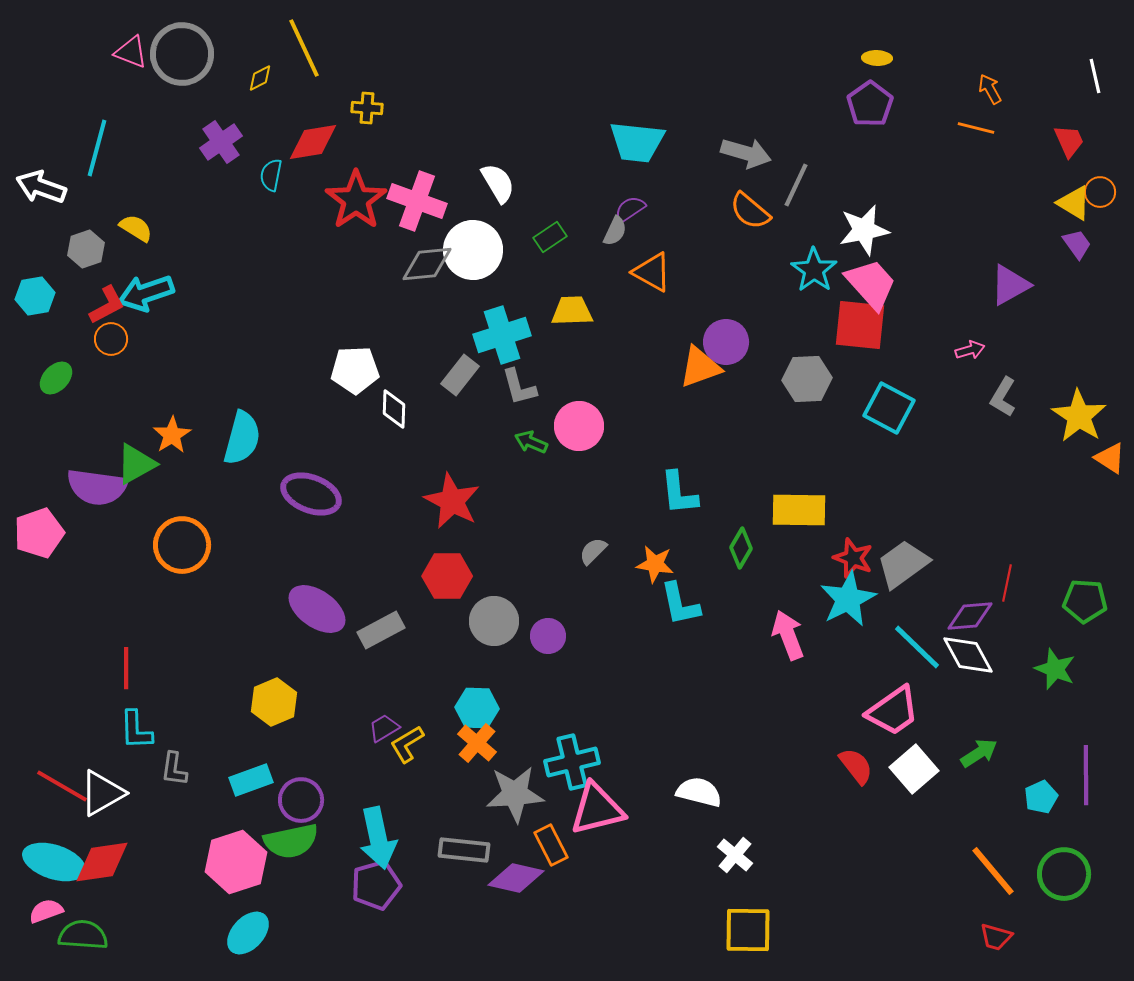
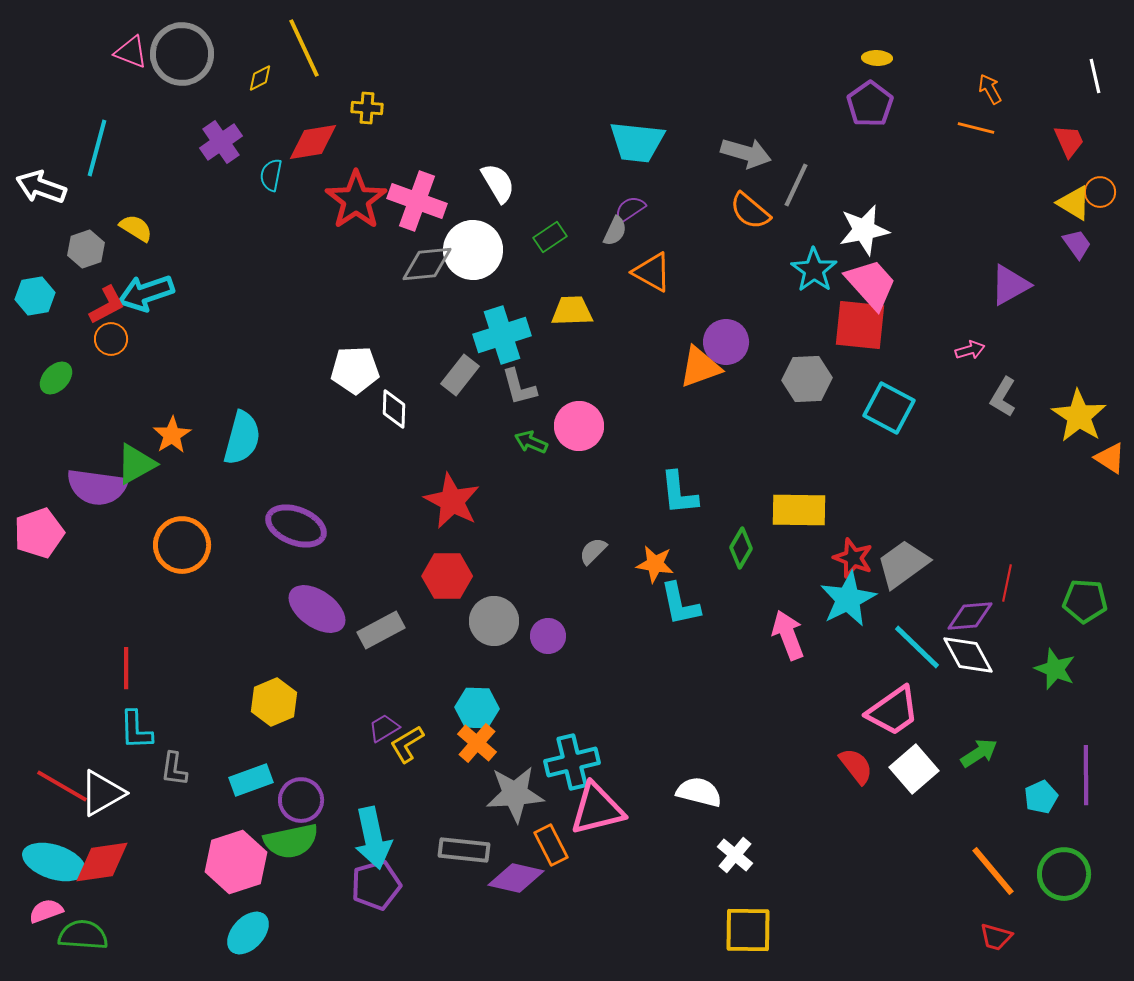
purple ellipse at (311, 494): moved 15 px left, 32 px down
cyan arrow at (378, 838): moved 5 px left
